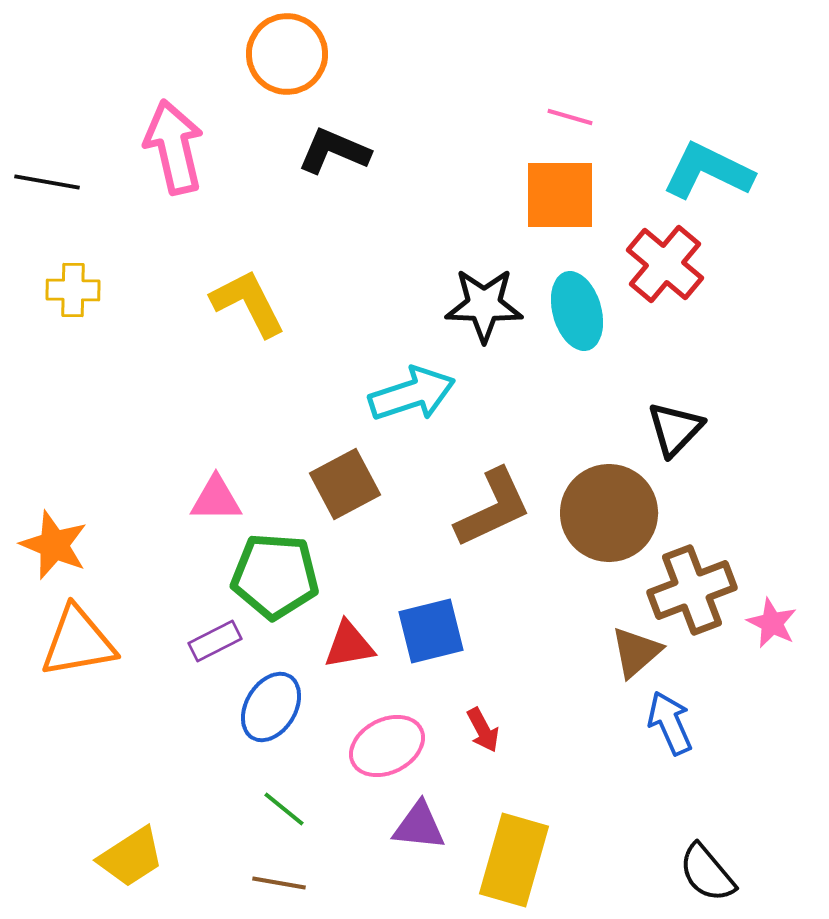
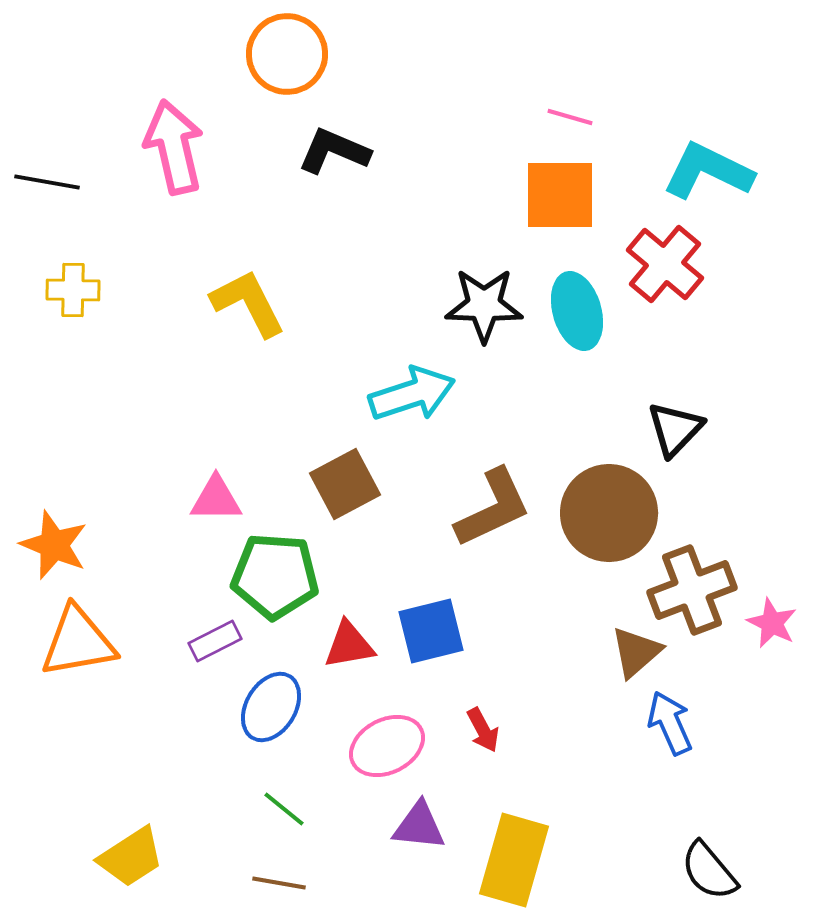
black semicircle: moved 2 px right, 2 px up
